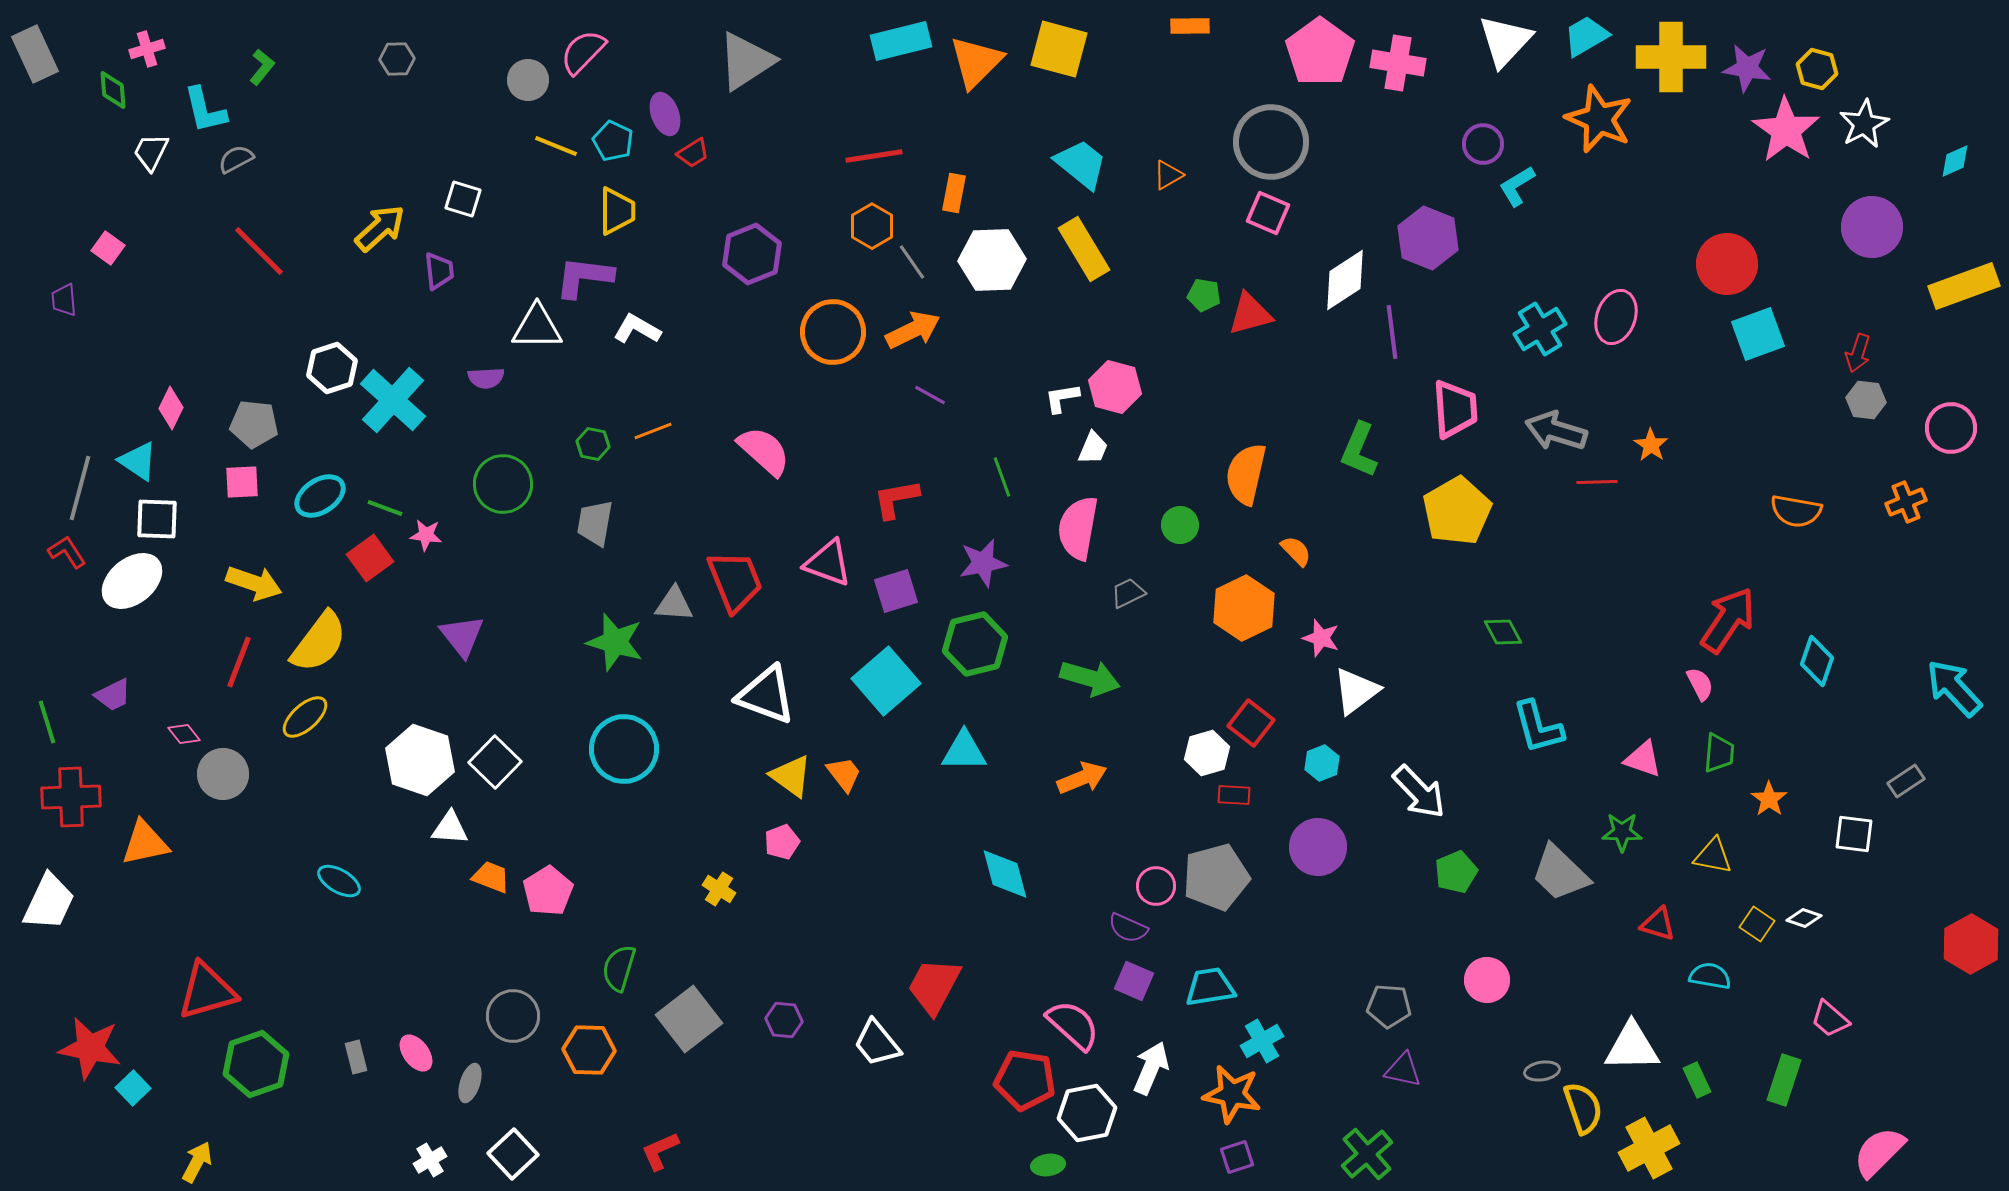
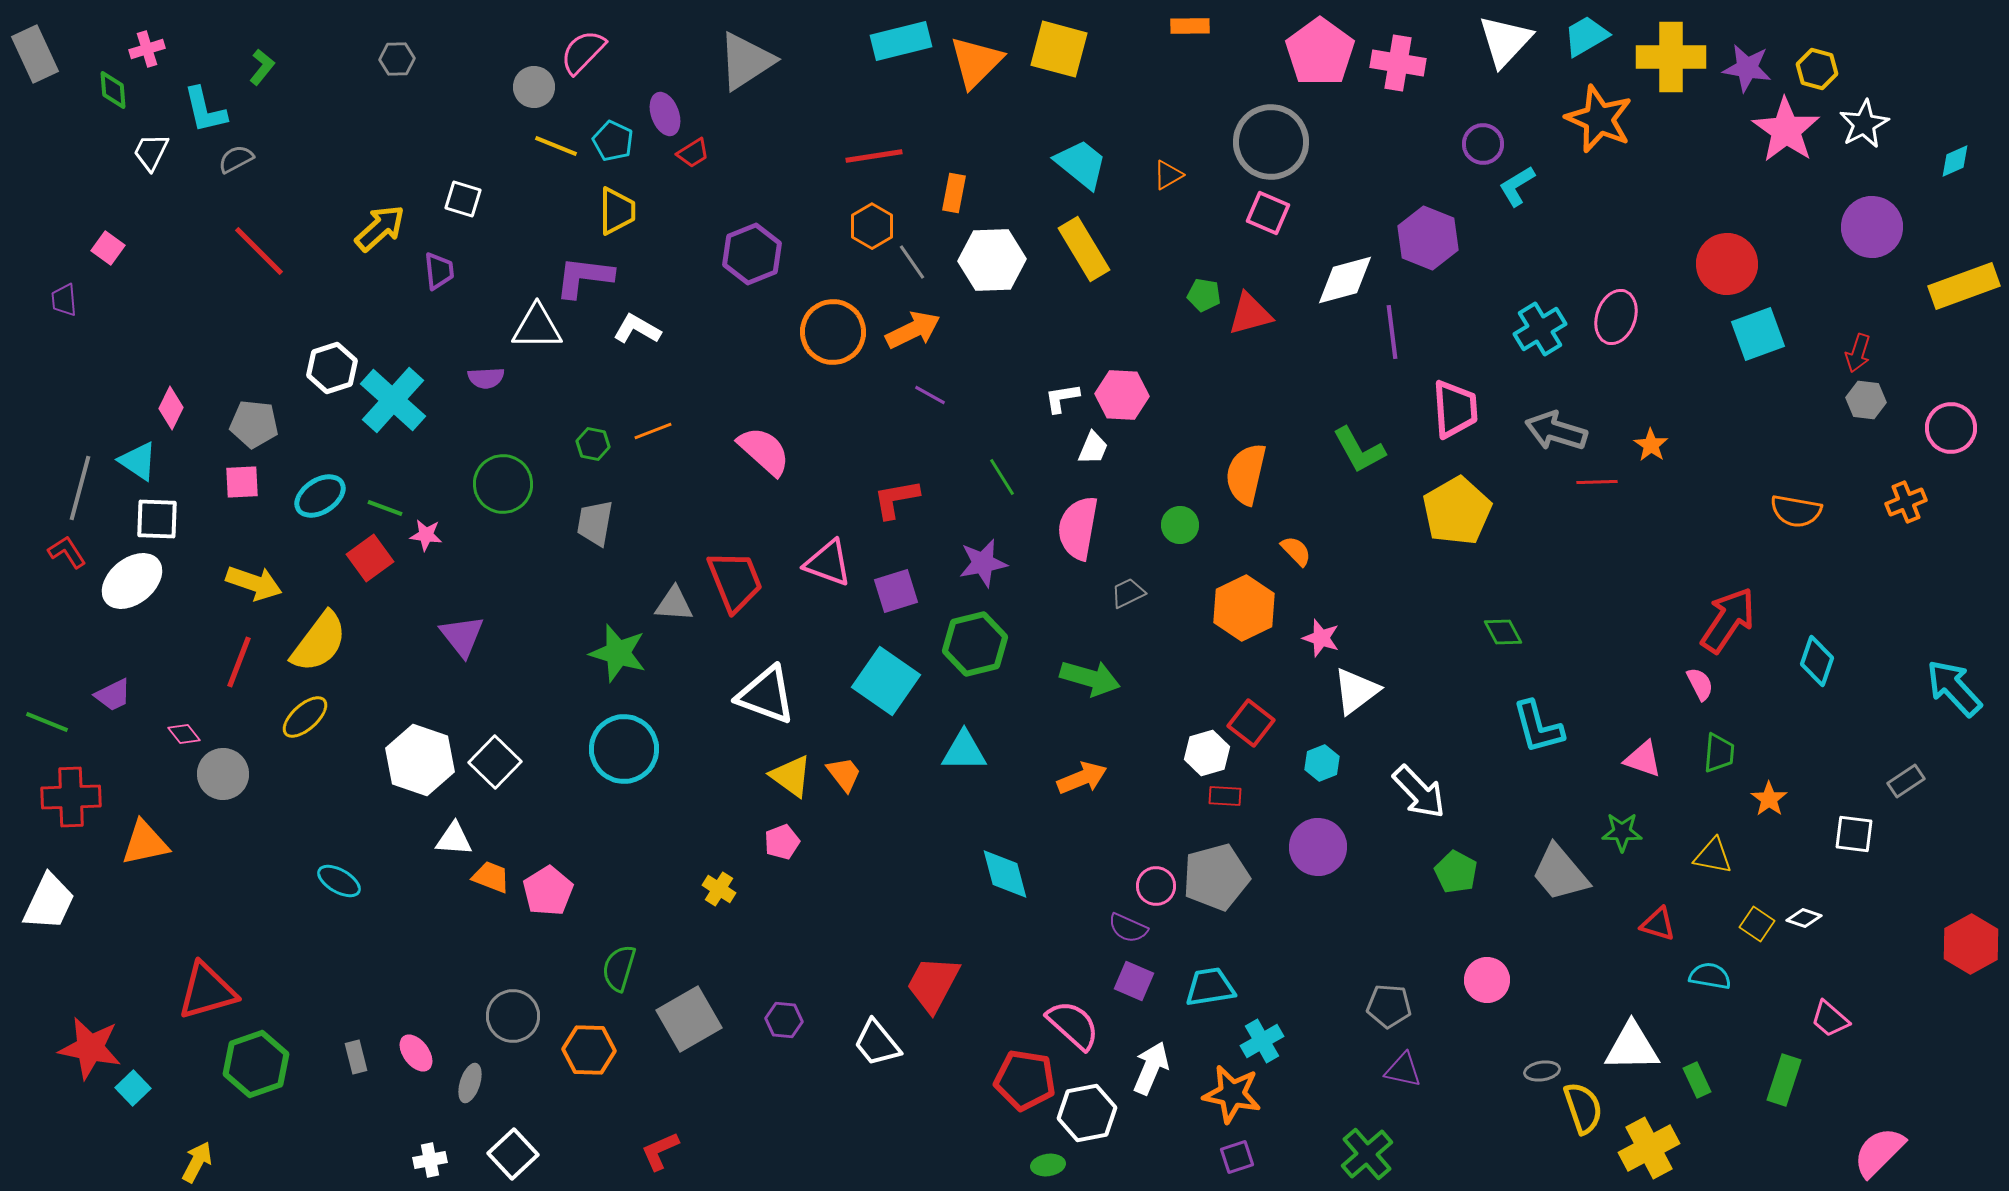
gray circle at (528, 80): moved 6 px right, 7 px down
white diamond at (1345, 280): rotated 18 degrees clockwise
pink hexagon at (1115, 387): moved 7 px right, 8 px down; rotated 12 degrees counterclockwise
green L-shape at (1359, 450): rotated 52 degrees counterclockwise
green line at (1002, 477): rotated 12 degrees counterclockwise
green star at (615, 642): moved 3 px right, 11 px down
cyan square at (886, 681): rotated 14 degrees counterclockwise
green line at (47, 722): rotated 51 degrees counterclockwise
red rectangle at (1234, 795): moved 9 px left, 1 px down
white triangle at (450, 828): moved 4 px right, 11 px down
green pentagon at (1456, 872): rotated 21 degrees counterclockwise
gray trapezoid at (1560, 873): rotated 6 degrees clockwise
red trapezoid at (934, 986): moved 1 px left, 2 px up
gray square at (689, 1019): rotated 8 degrees clockwise
white cross at (430, 1160): rotated 20 degrees clockwise
